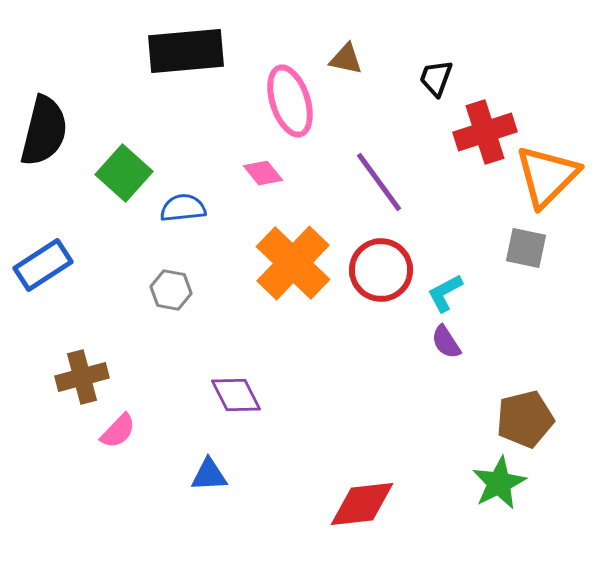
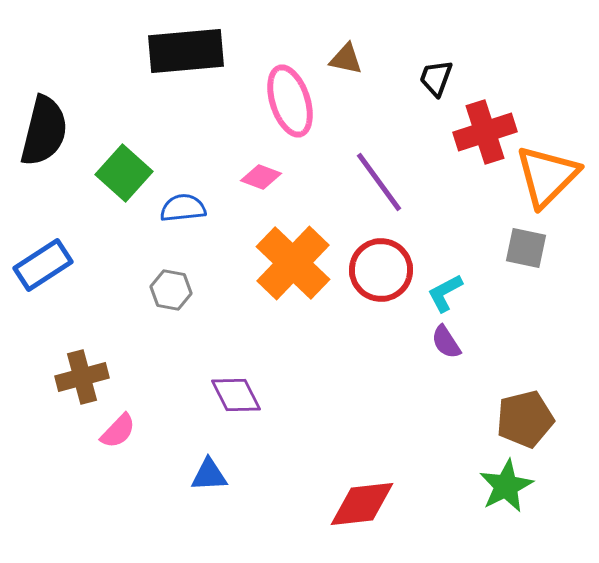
pink diamond: moved 2 px left, 4 px down; rotated 30 degrees counterclockwise
green star: moved 7 px right, 3 px down
